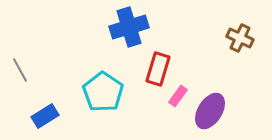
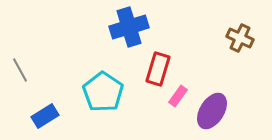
purple ellipse: moved 2 px right
